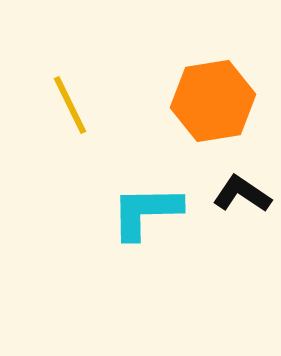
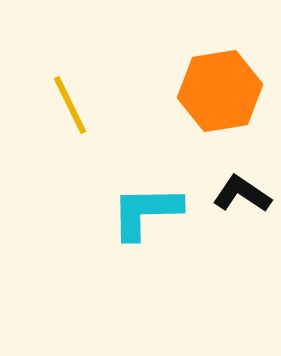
orange hexagon: moved 7 px right, 10 px up
